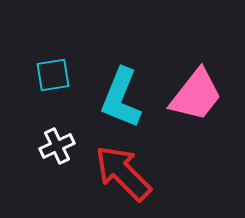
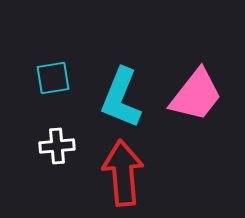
cyan square: moved 3 px down
white cross: rotated 20 degrees clockwise
red arrow: rotated 40 degrees clockwise
